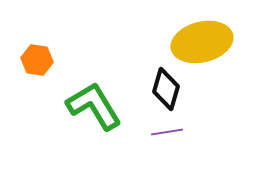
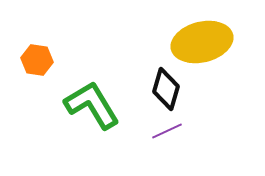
green L-shape: moved 2 px left, 1 px up
purple line: moved 1 px up; rotated 16 degrees counterclockwise
